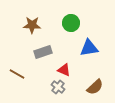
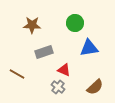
green circle: moved 4 px right
gray rectangle: moved 1 px right
